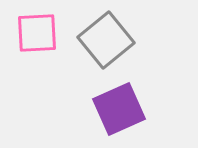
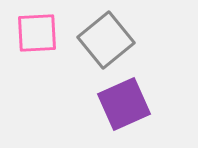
purple square: moved 5 px right, 5 px up
